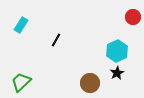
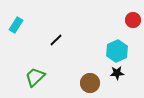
red circle: moved 3 px down
cyan rectangle: moved 5 px left
black line: rotated 16 degrees clockwise
black star: rotated 24 degrees clockwise
green trapezoid: moved 14 px right, 5 px up
